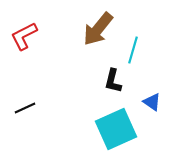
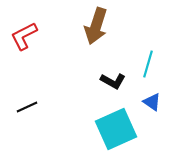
brown arrow: moved 2 px left, 3 px up; rotated 21 degrees counterclockwise
cyan line: moved 15 px right, 14 px down
black L-shape: rotated 75 degrees counterclockwise
black line: moved 2 px right, 1 px up
